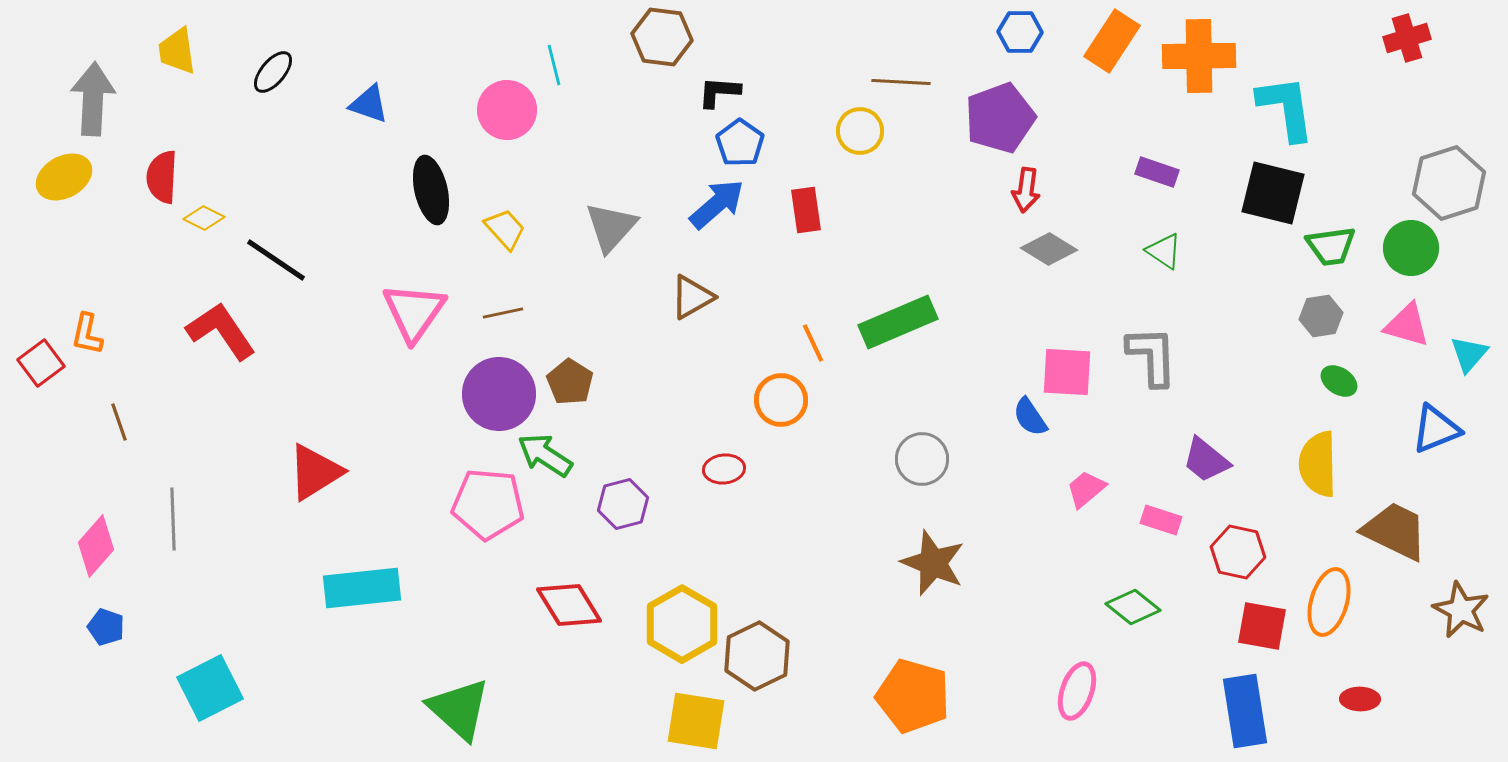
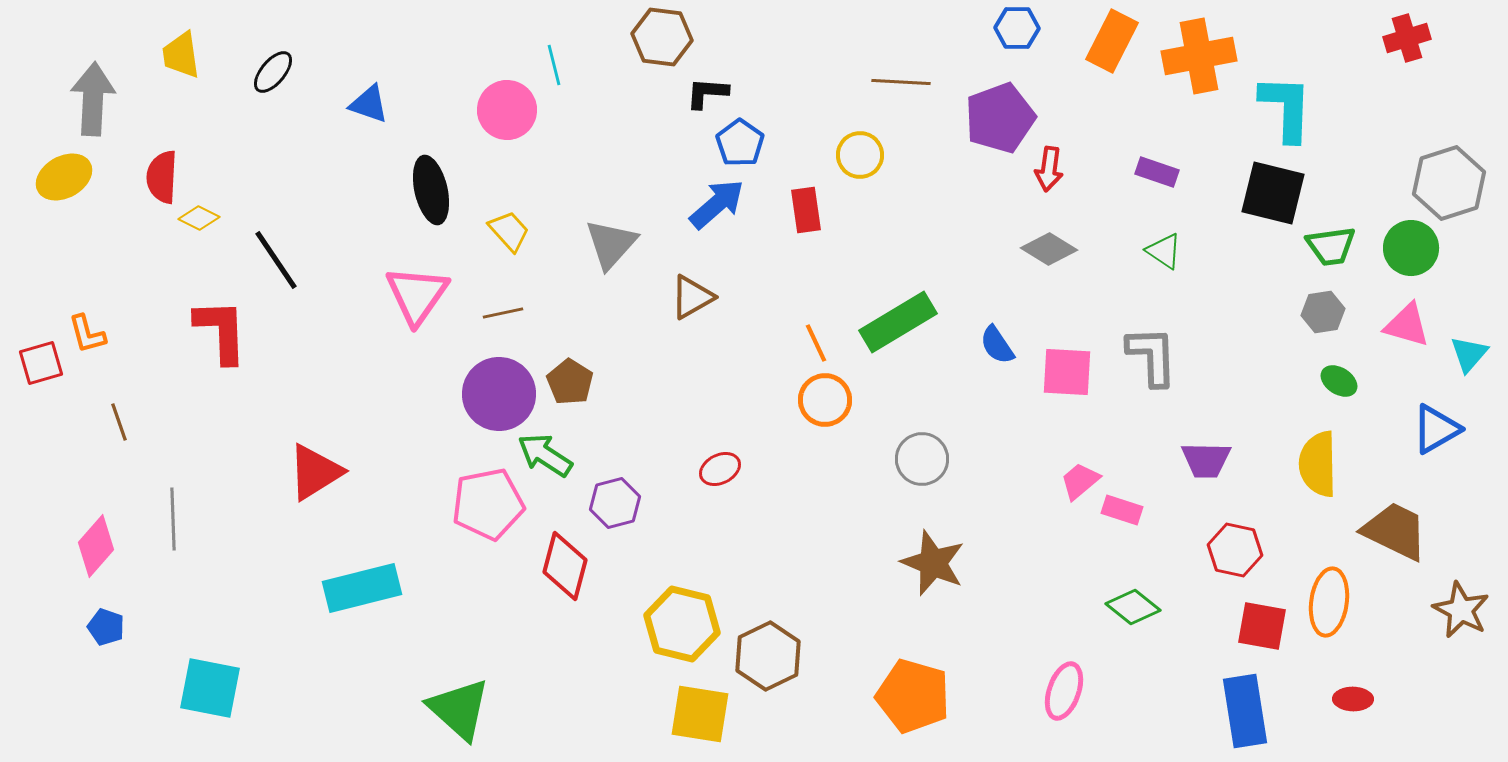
blue hexagon at (1020, 32): moved 3 px left, 4 px up
orange rectangle at (1112, 41): rotated 6 degrees counterclockwise
yellow trapezoid at (177, 51): moved 4 px right, 4 px down
orange cross at (1199, 56): rotated 10 degrees counterclockwise
black L-shape at (719, 92): moved 12 px left, 1 px down
cyan L-shape at (1286, 108): rotated 10 degrees clockwise
yellow circle at (860, 131): moved 24 px down
red arrow at (1026, 190): moved 23 px right, 21 px up
yellow diamond at (204, 218): moved 5 px left
gray triangle at (611, 227): moved 17 px down
yellow trapezoid at (505, 229): moved 4 px right, 2 px down
black line at (276, 260): rotated 22 degrees clockwise
pink triangle at (414, 312): moved 3 px right, 17 px up
gray hexagon at (1321, 316): moved 2 px right, 4 px up
green rectangle at (898, 322): rotated 8 degrees counterclockwise
red L-shape at (221, 331): rotated 32 degrees clockwise
orange L-shape at (87, 334): rotated 27 degrees counterclockwise
orange line at (813, 343): moved 3 px right
red square at (41, 363): rotated 21 degrees clockwise
orange circle at (781, 400): moved 44 px right
blue semicircle at (1030, 417): moved 33 px left, 72 px up
blue triangle at (1436, 429): rotated 8 degrees counterclockwise
purple trapezoid at (1206, 460): rotated 38 degrees counterclockwise
red ellipse at (724, 469): moved 4 px left; rotated 21 degrees counterclockwise
pink trapezoid at (1086, 489): moved 6 px left, 8 px up
pink pentagon at (488, 504): rotated 16 degrees counterclockwise
purple hexagon at (623, 504): moved 8 px left, 1 px up
pink rectangle at (1161, 520): moved 39 px left, 10 px up
red hexagon at (1238, 552): moved 3 px left, 2 px up
cyan rectangle at (362, 588): rotated 8 degrees counterclockwise
orange ellipse at (1329, 602): rotated 8 degrees counterclockwise
red diamond at (569, 605): moved 4 px left, 39 px up; rotated 46 degrees clockwise
yellow hexagon at (682, 624): rotated 16 degrees counterclockwise
brown hexagon at (757, 656): moved 11 px right
cyan square at (210, 688): rotated 38 degrees clockwise
pink ellipse at (1077, 691): moved 13 px left
red ellipse at (1360, 699): moved 7 px left
yellow square at (696, 721): moved 4 px right, 7 px up
